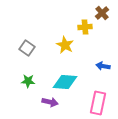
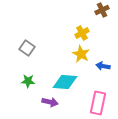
brown cross: moved 3 px up; rotated 16 degrees clockwise
yellow cross: moved 3 px left, 6 px down; rotated 24 degrees counterclockwise
yellow star: moved 16 px right, 9 px down
